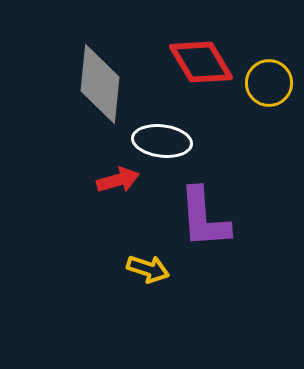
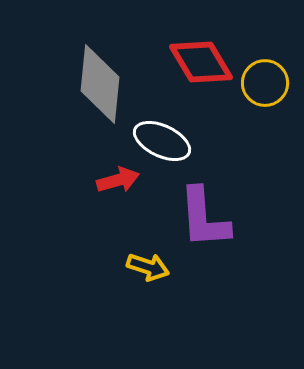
yellow circle: moved 4 px left
white ellipse: rotated 18 degrees clockwise
yellow arrow: moved 2 px up
